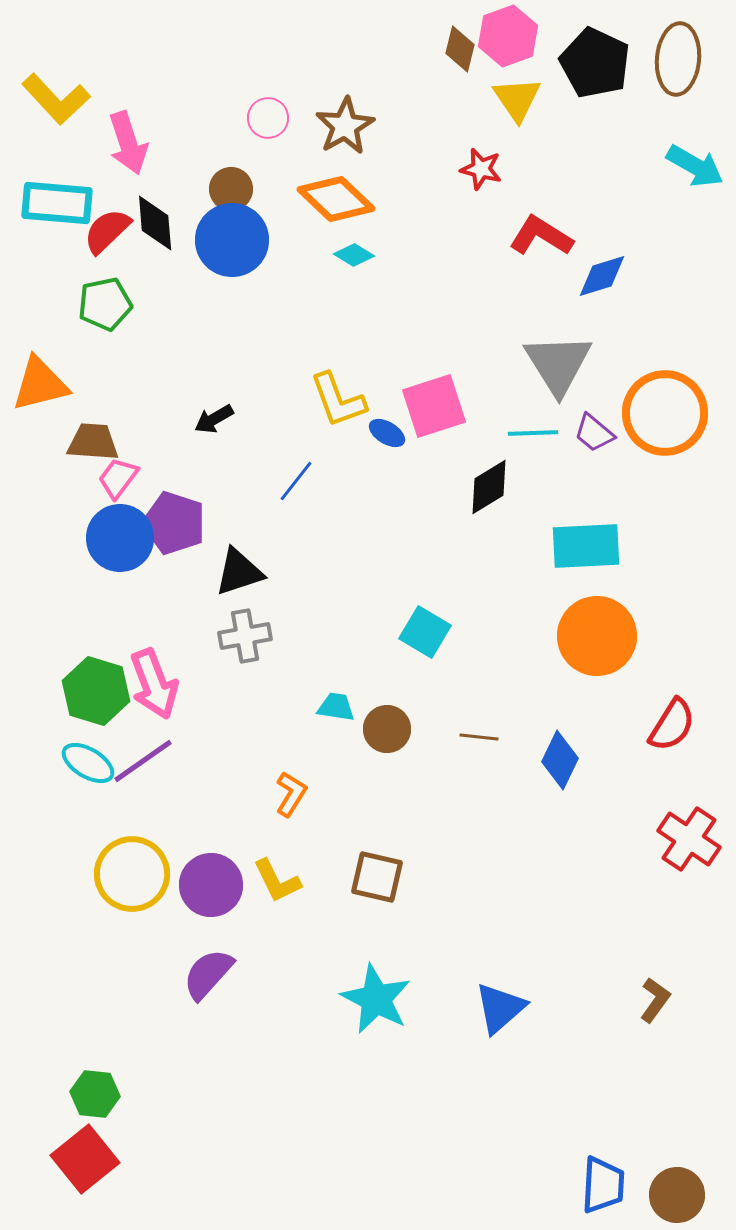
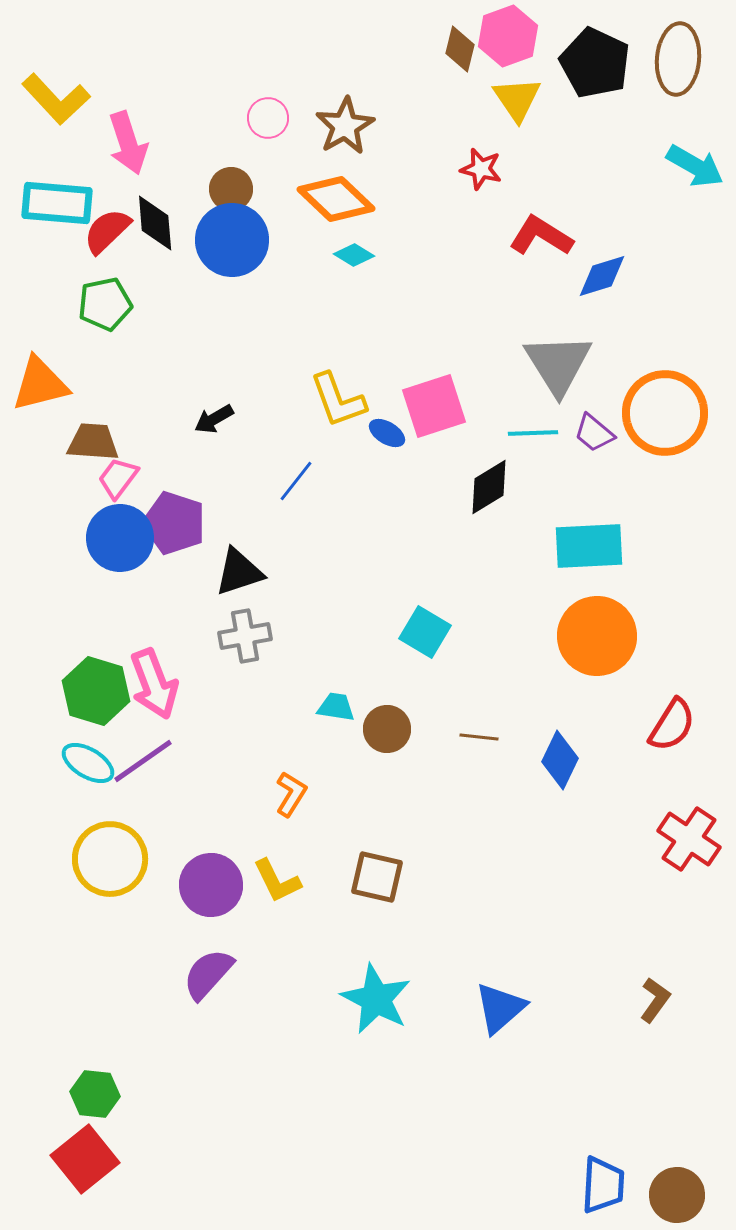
cyan rectangle at (586, 546): moved 3 px right
yellow circle at (132, 874): moved 22 px left, 15 px up
